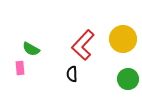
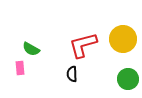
red L-shape: rotated 32 degrees clockwise
